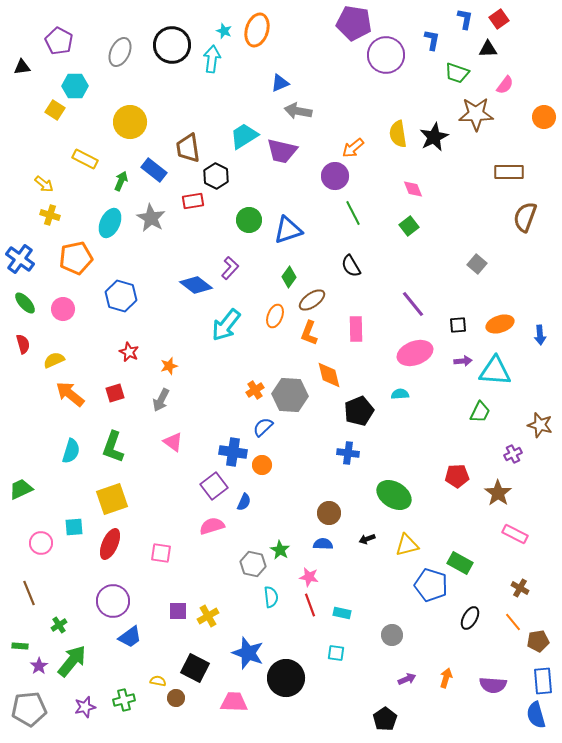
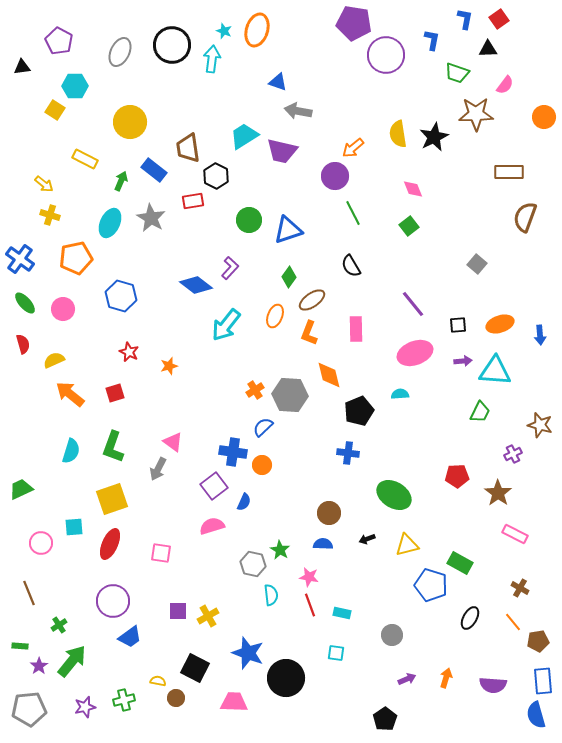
blue triangle at (280, 83): moved 2 px left, 1 px up; rotated 42 degrees clockwise
gray arrow at (161, 400): moved 3 px left, 69 px down
cyan semicircle at (271, 597): moved 2 px up
